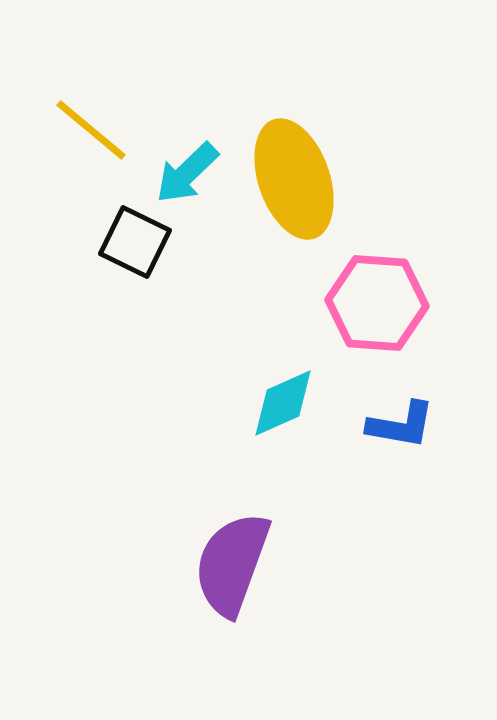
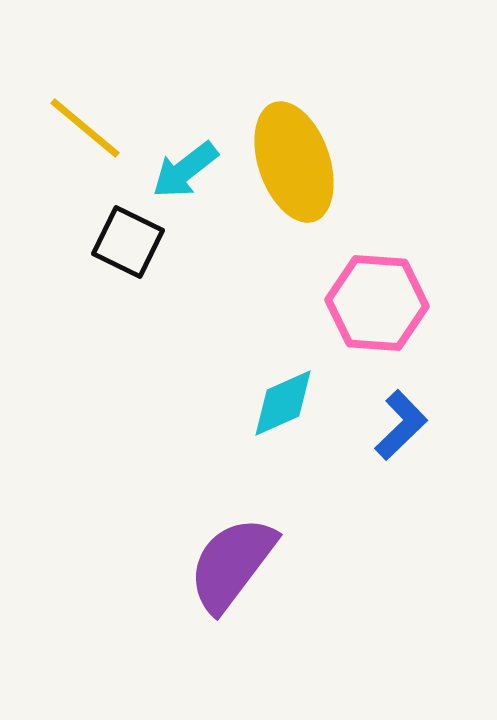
yellow line: moved 6 px left, 2 px up
cyan arrow: moved 2 px left, 3 px up; rotated 6 degrees clockwise
yellow ellipse: moved 17 px up
black square: moved 7 px left
blue L-shape: rotated 54 degrees counterclockwise
purple semicircle: rotated 17 degrees clockwise
